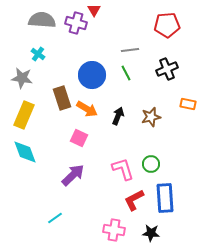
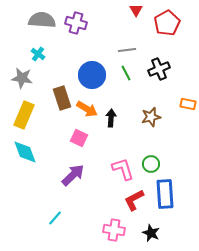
red triangle: moved 42 px right
red pentagon: moved 2 px up; rotated 25 degrees counterclockwise
gray line: moved 3 px left
black cross: moved 8 px left
black arrow: moved 7 px left, 2 px down; rotated 18 degrees counterclockwise
blue rectangle: moved 4 px up
cyan line: rotated 14 degrees counterclockwise
black star: rotated 18 degrees clockwise
